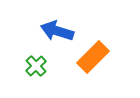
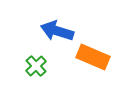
orange rectangle: rotated 68 degrees clockwise
